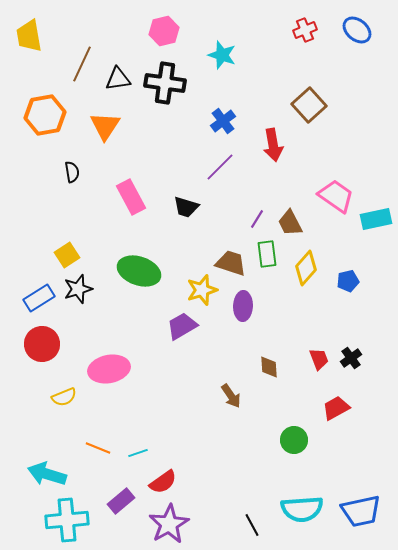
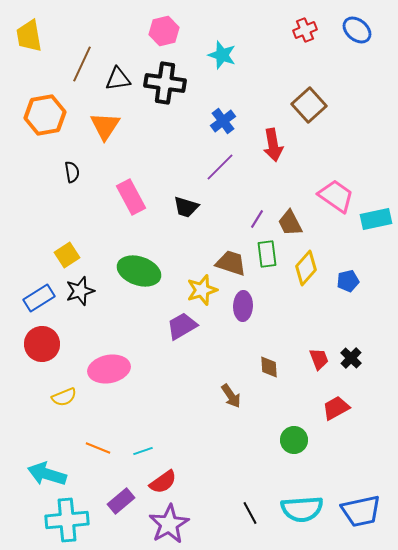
black star at (78, 289): moved 2 px right, 2 px down
black cross at (351, 358): rotated 10 degrees counterclockwise
cyan line at (138, 453): moved 5 px right, 2 px up
black line at (252, 525): moved 2 px left, 12 px up
